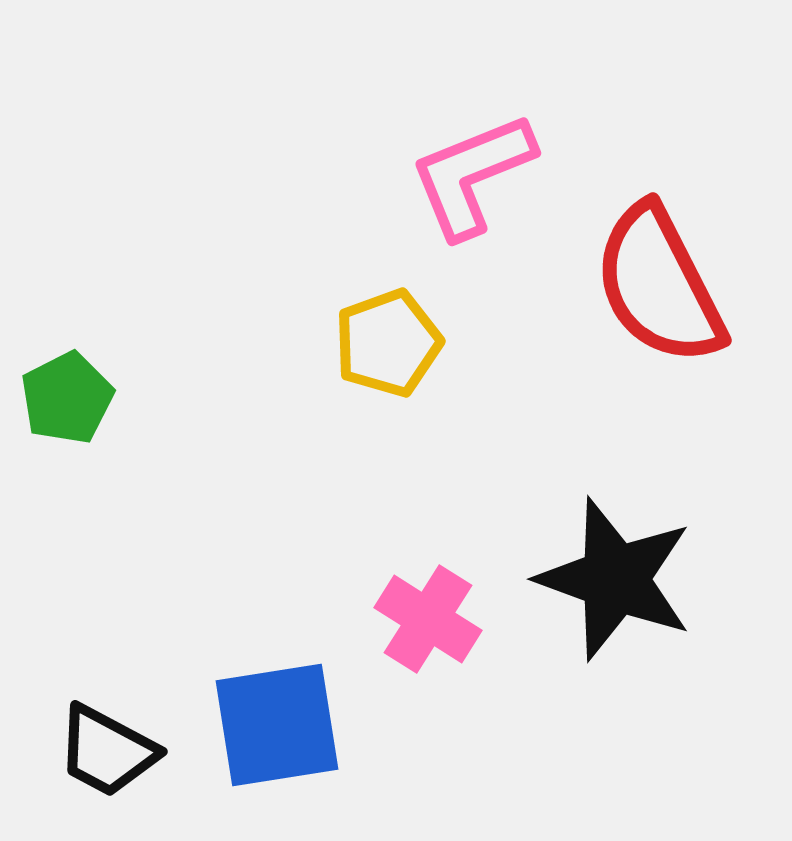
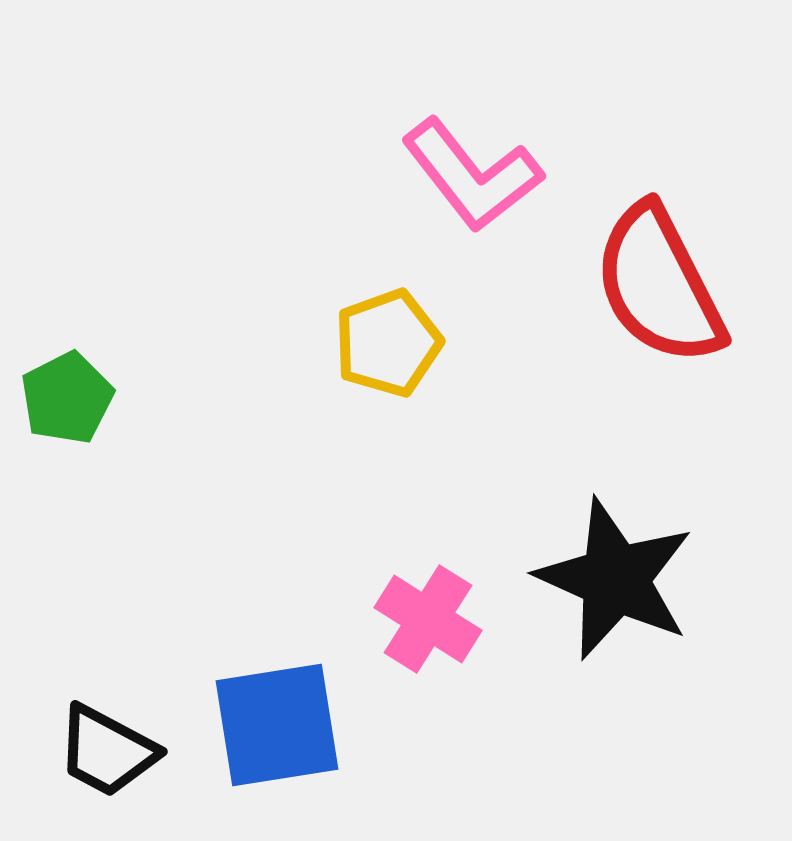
pink L-shape: rotated 106 degrees counterclockwise
black star: rotated 4 degrees clockwise
